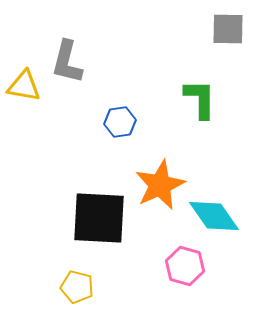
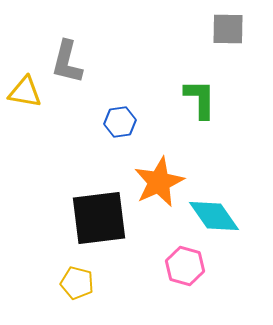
yellow triangle: moved 1 px right, 6 px down
orange star: moved 1 px left, 3 px up
black square: rotated 10 degrees counterclockwise
yellow pentagon: moved 4 px up
